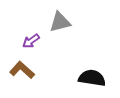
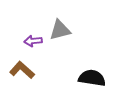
gray triangle: moved 8 px down
purple arrow: moved 2 px right; rotated 30 degrees clockwise
